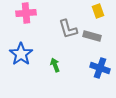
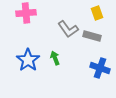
yellow rectangle: moved 1 px left, 2 px down
gray L-shape: rotated 20 degrees counterclockwise
blue star: moved 7 px right, 6 px down
green arrow: moved 7 px up
